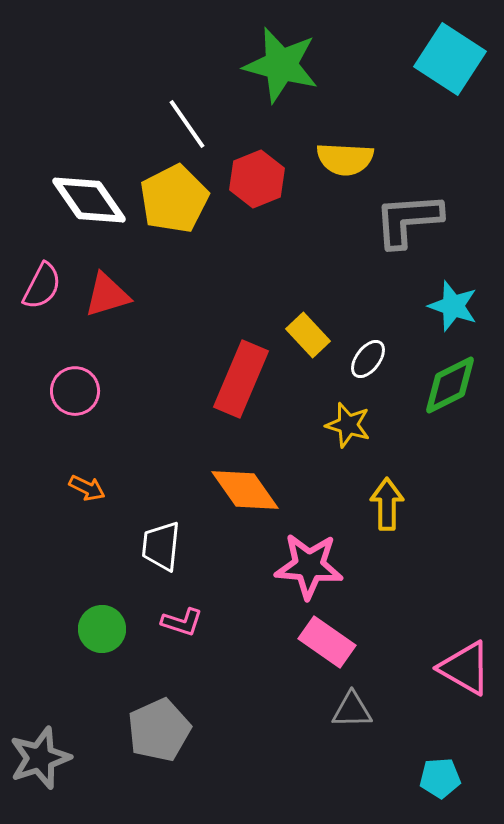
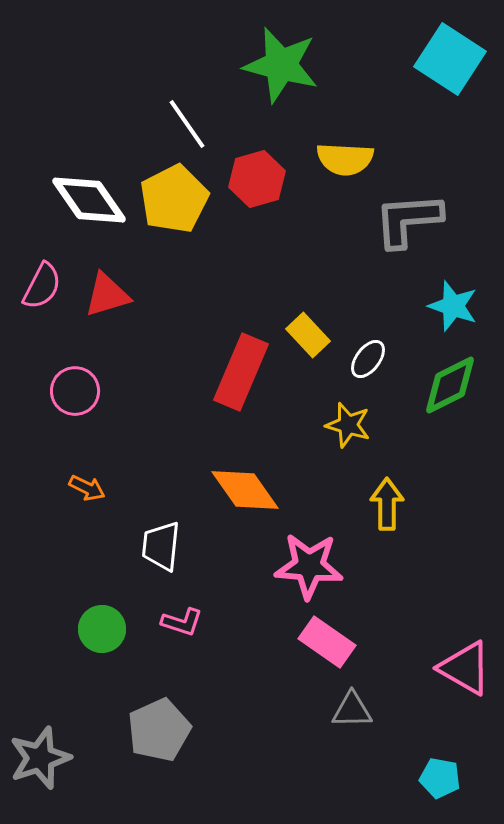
red hexagon: rotated 6 degrees clockwise
red rectangle: moved 7 px up
cyan pentagon: rotated 15 degrees clockwise
